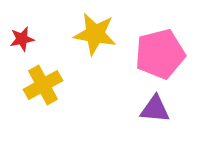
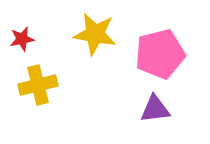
yellow cross: moved 5 px left; rotated 15 degrees clockwise
purple triangle: rotated 12 degrees counterclockwise
